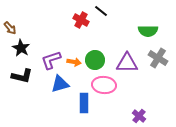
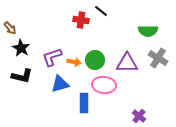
red cross: rotated 21 degrees counterclockwise
purple L-shape: moved 1 px right, 3 px up
